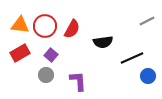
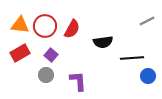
black line: rotated 20 degrees clockwise
